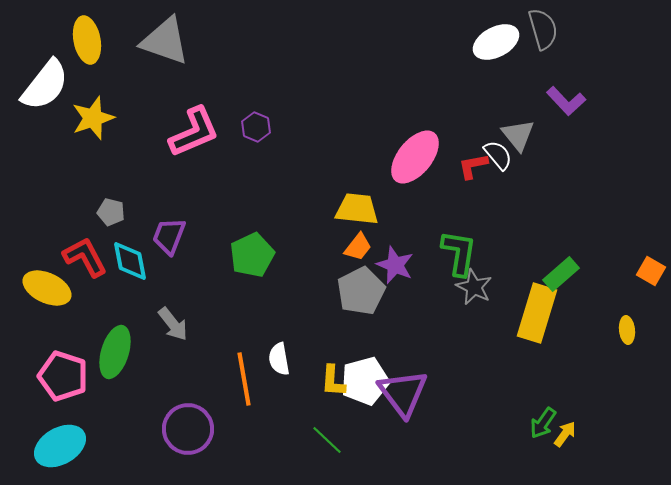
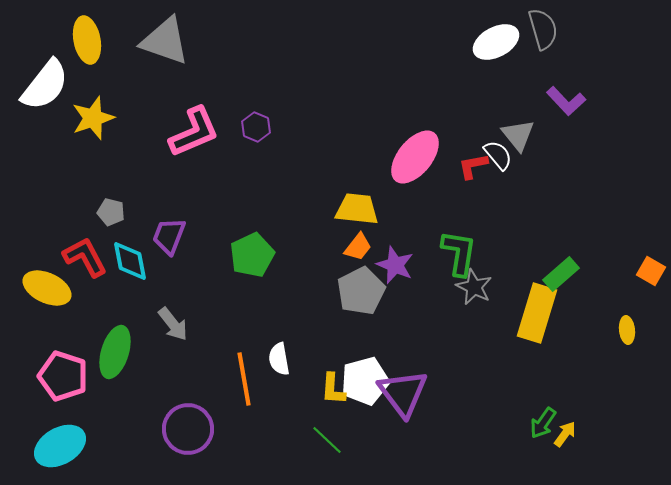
yellow L-shape at (333, 381): moved 8 px down
